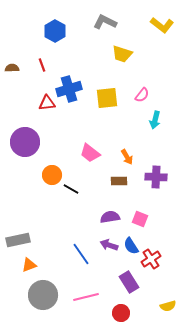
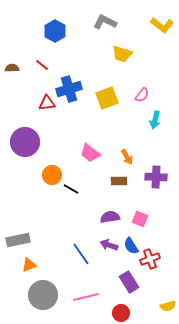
red line: rotated 32 degrees counterclockwise
yellow square: rotated 15 degrees counterclockwise
red cross: moved 1 px left; rotated 12 degrees clockwise
